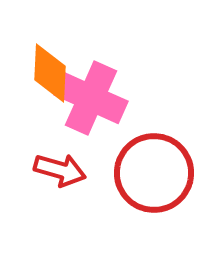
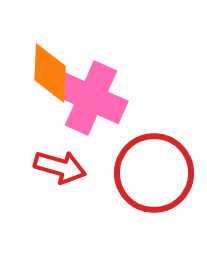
red arrow: moved 3 px up
